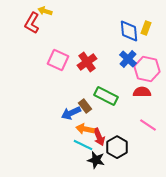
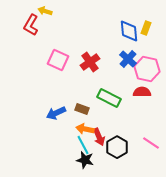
red L-shape: moved 1 px left, 2 px down
red cross: moved 3 px right
green rectangle: moved 3 px right, 2 px down
brown rectangle: moved 3 px left, 3 px down; rotated 32 degrees counterclockwise
blue arrow: moved 15 px left
pink line: moved 3 px right, 18 px down
cyan line: rotated 36 degrees clockwise
black star: moved 11 px left
